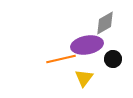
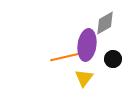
purple ellipse: rotated 72 degrees counterclockwise
orange line: moved 4 px right, 2 px up
